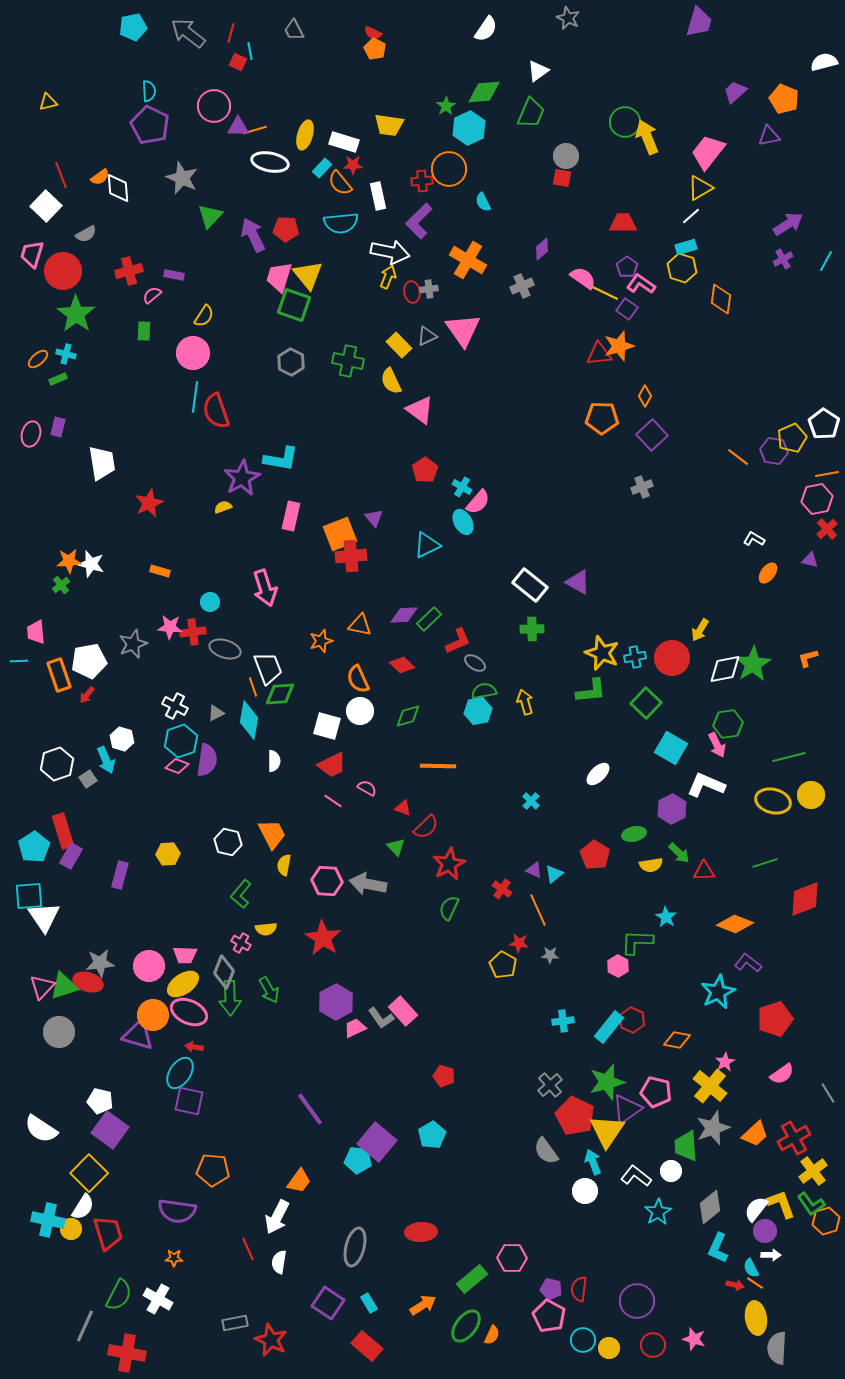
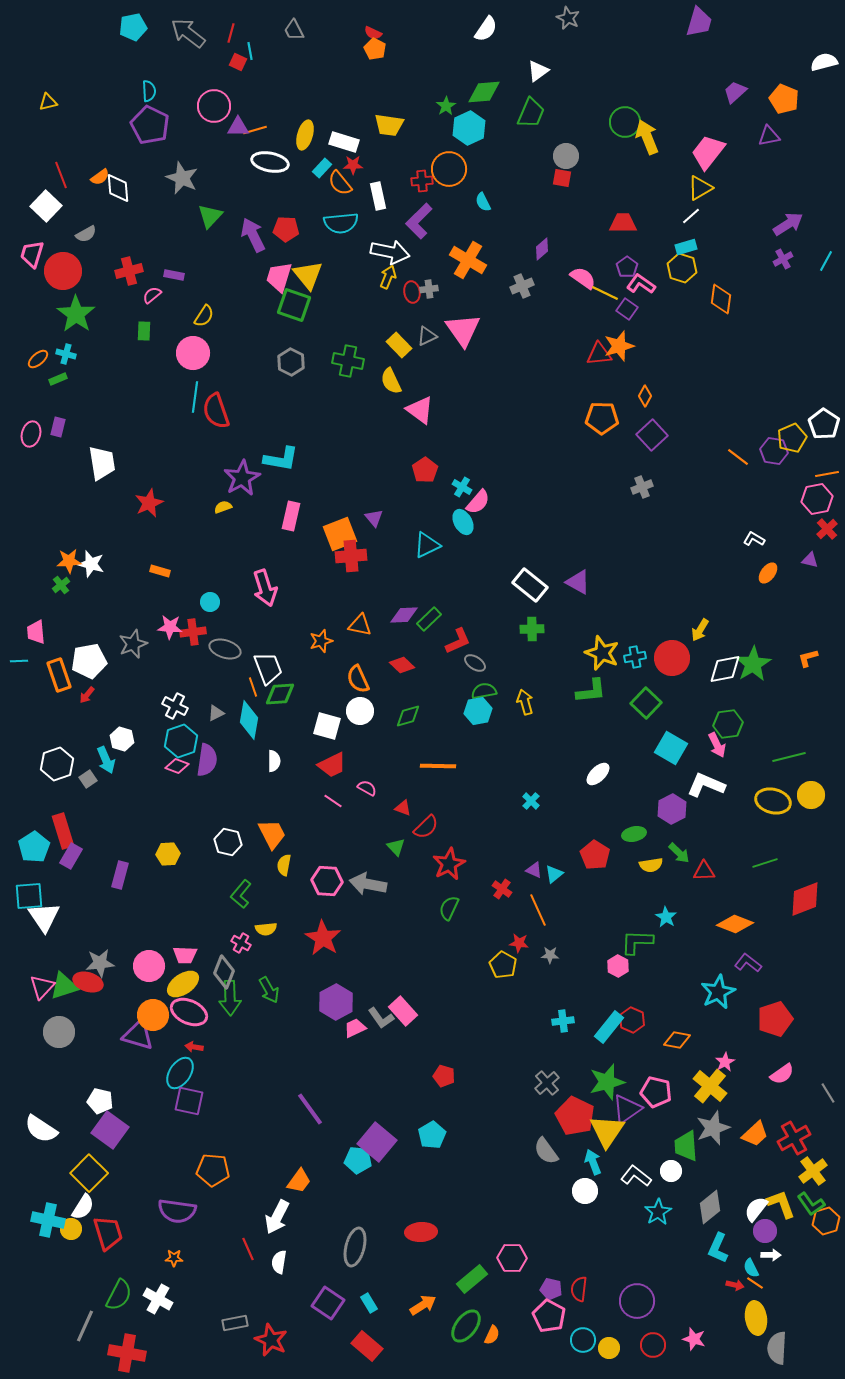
gray cross at (550, 1085): moved 3 px left, 2 px up
